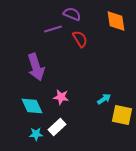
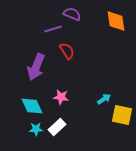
red semicircle: moved 13 px left, 12 px down
purple arrow: rotated 40 degrees clockwise
cyan star: moved 5 px up
